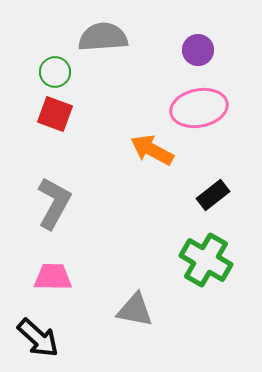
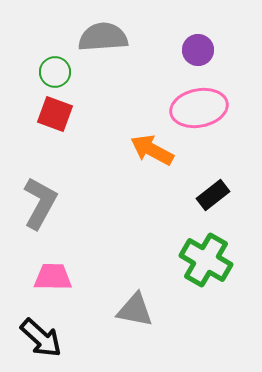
gray L-shape: moved 14 px left
black arrow: moved 3 px right
